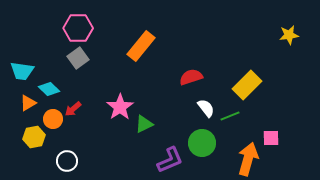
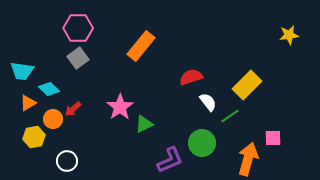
white semicircle: moved 2 px right, 6 px up
green line: rotated 12 degrees counterclockwise
pink square: moved 2 px right
